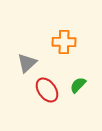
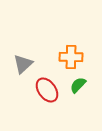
orange cross: moved 7 px right, 15 px down
gray triangle: moved 4 px left, 1 px down
